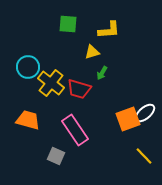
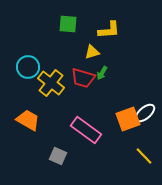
red trapezoid: moved 4 px right, 11 px up
orange trapezoid: rotated 15 degrees clockwise
pink rectangle: moved 11 px right; rotated 20 degrees counterclockwise
gray square: moved 2 px right
